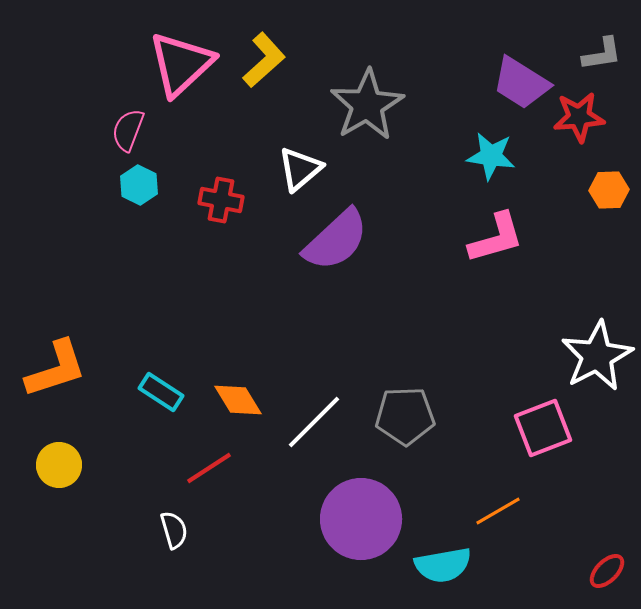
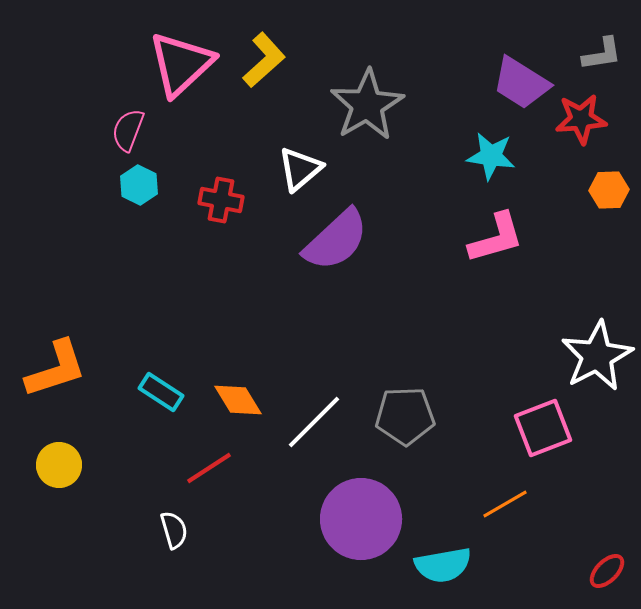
red star: moved 2 px right, 2 px down
orange line: moved 7 px right, 7 px up
